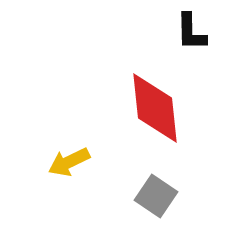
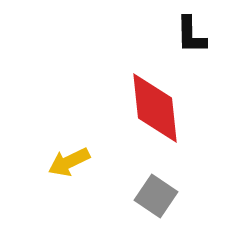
black L-shape: moved 3 px down
